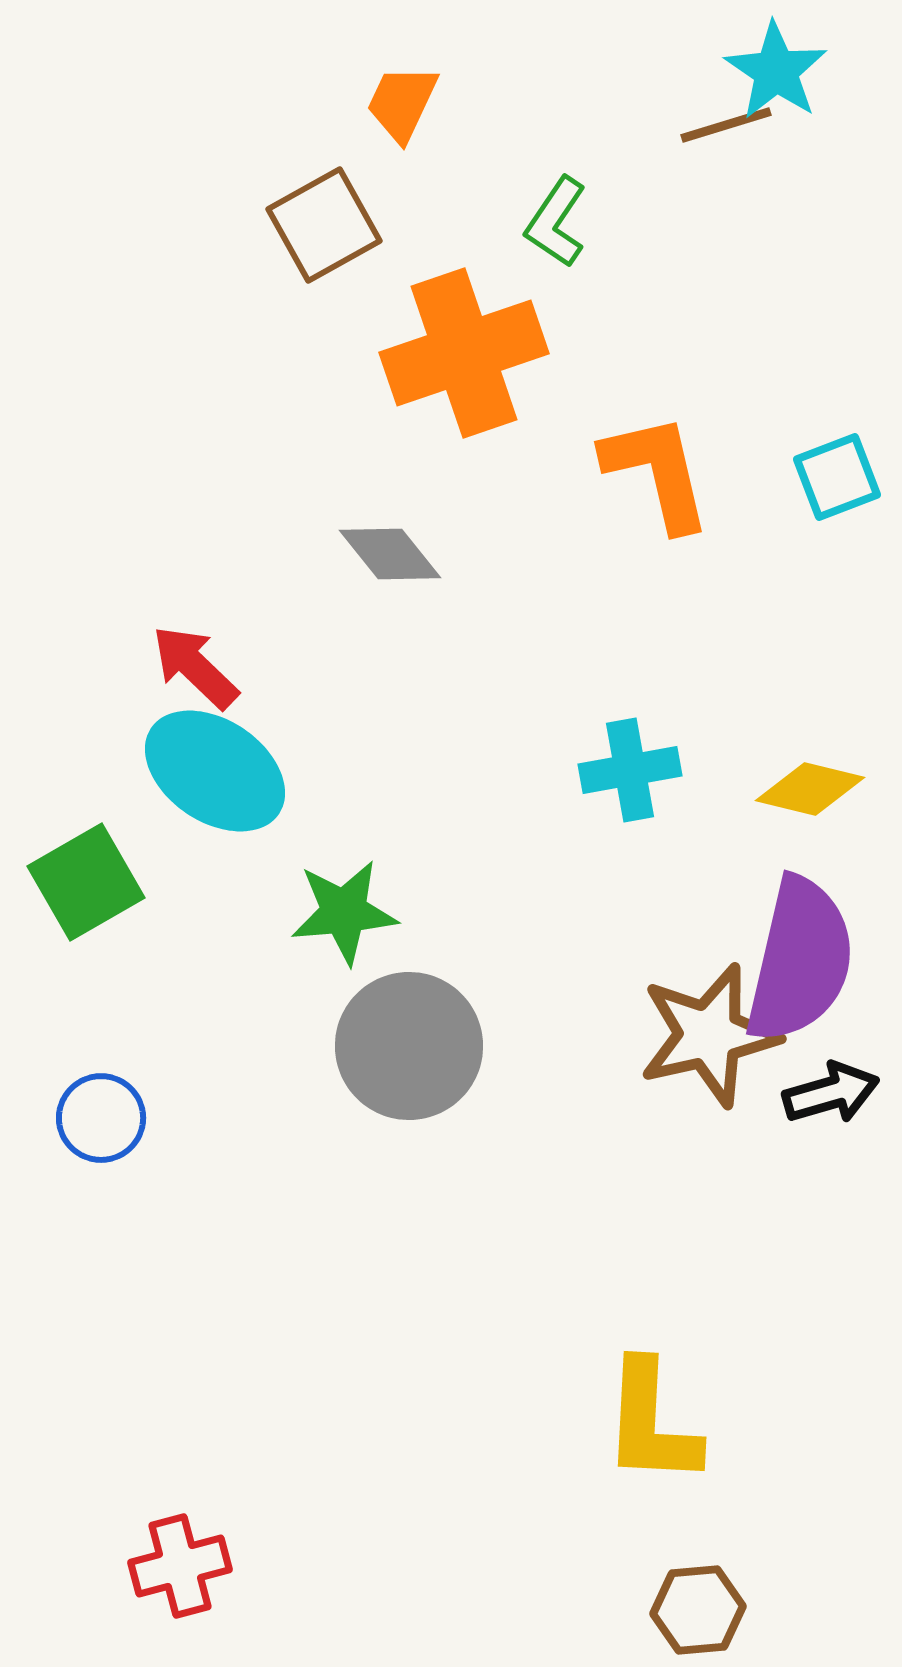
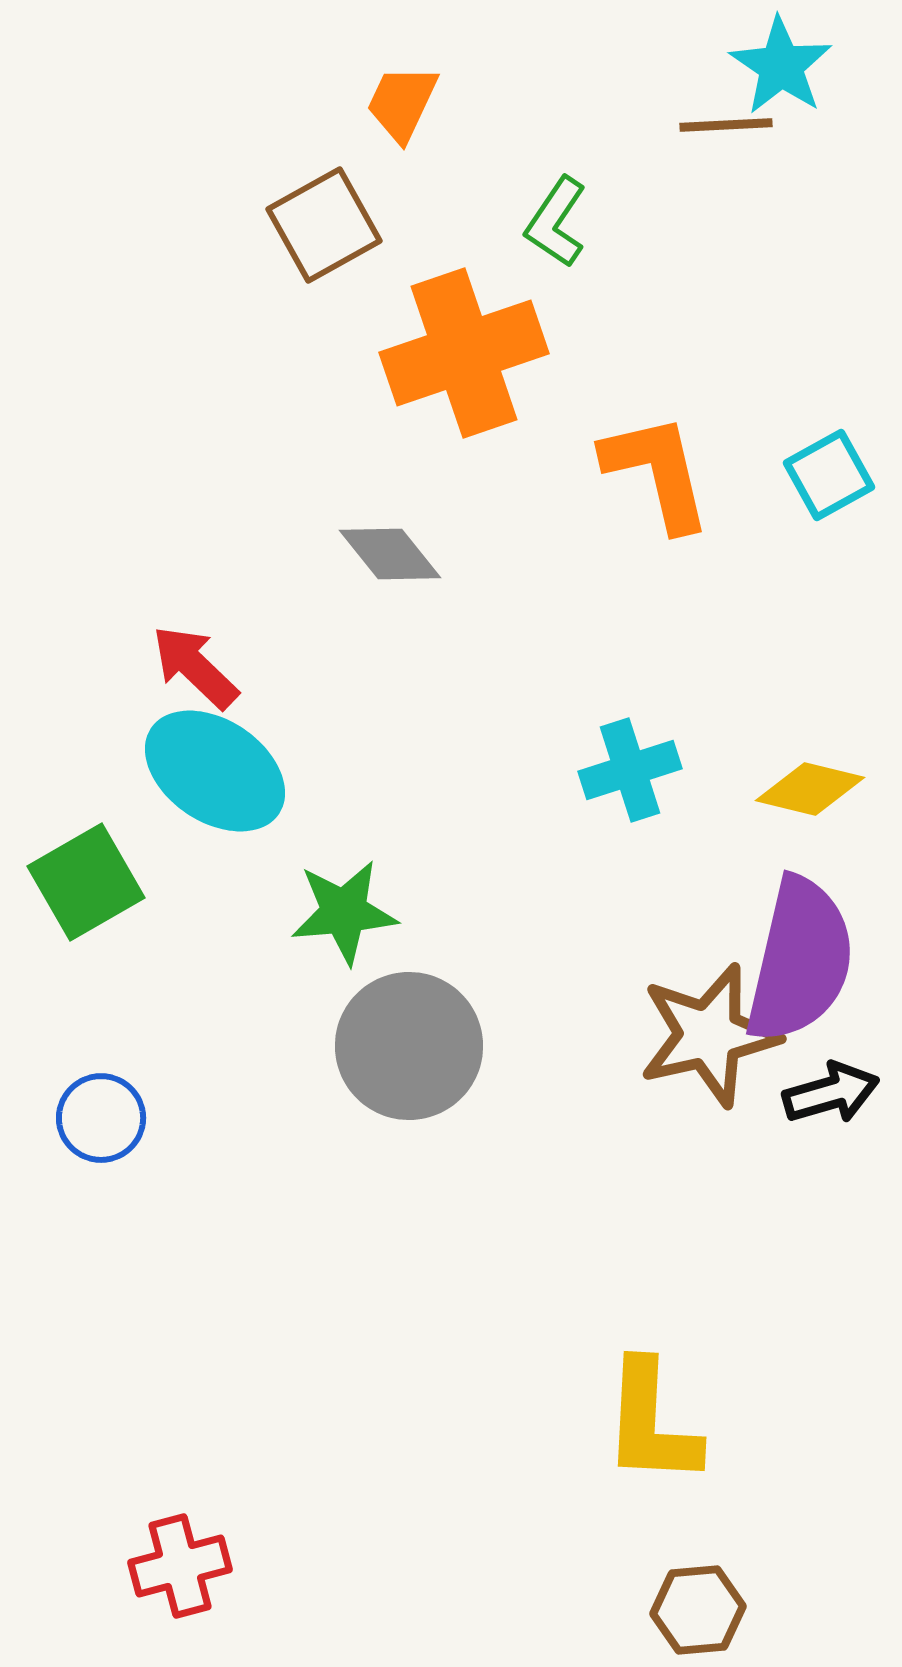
cyan star: moved 5 px right, 5 px up
brown line: rotated 14 degrees clockwise
cyan square: moved 8 px left, 2 px up; rotated 8 degrees counterclockwise
cyan cross: rotated 8 degrees counterclockwise
